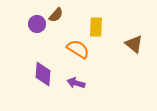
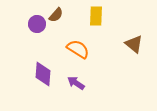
yellow rectangle: moved 11 px up
purple arrow: rotated 18 degrees clockwise
